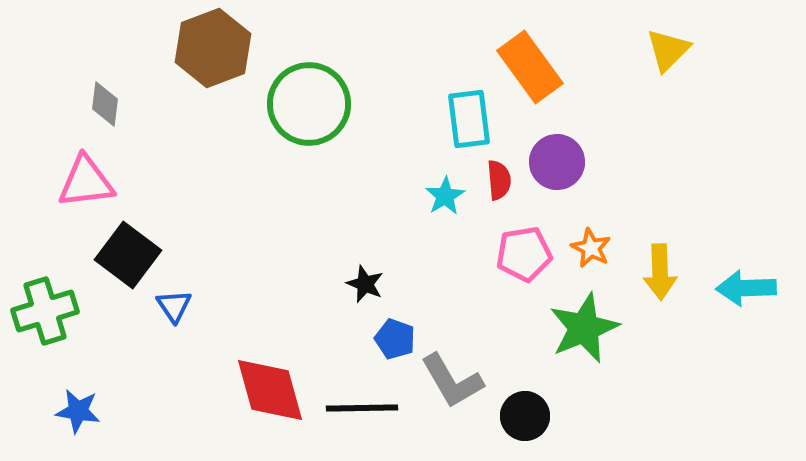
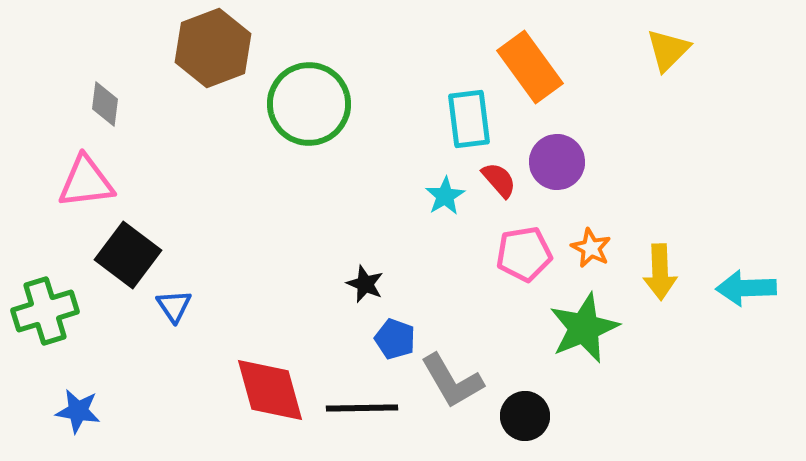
red semicircle: rotated 36 degrees counterclockwise
